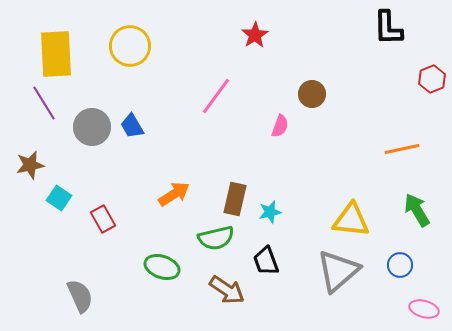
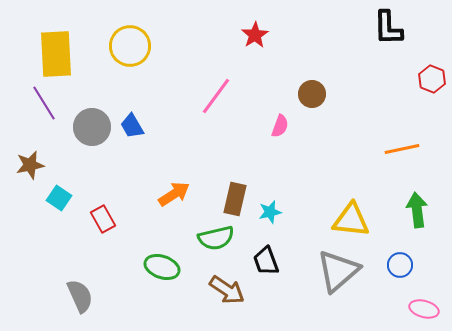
red hexagon: rotated 16 degrees counterclockwise
green arrow: rotated 24 degrees clockwise
